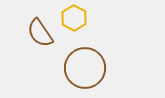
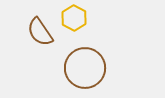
brown semicircle: moved 1 px up
